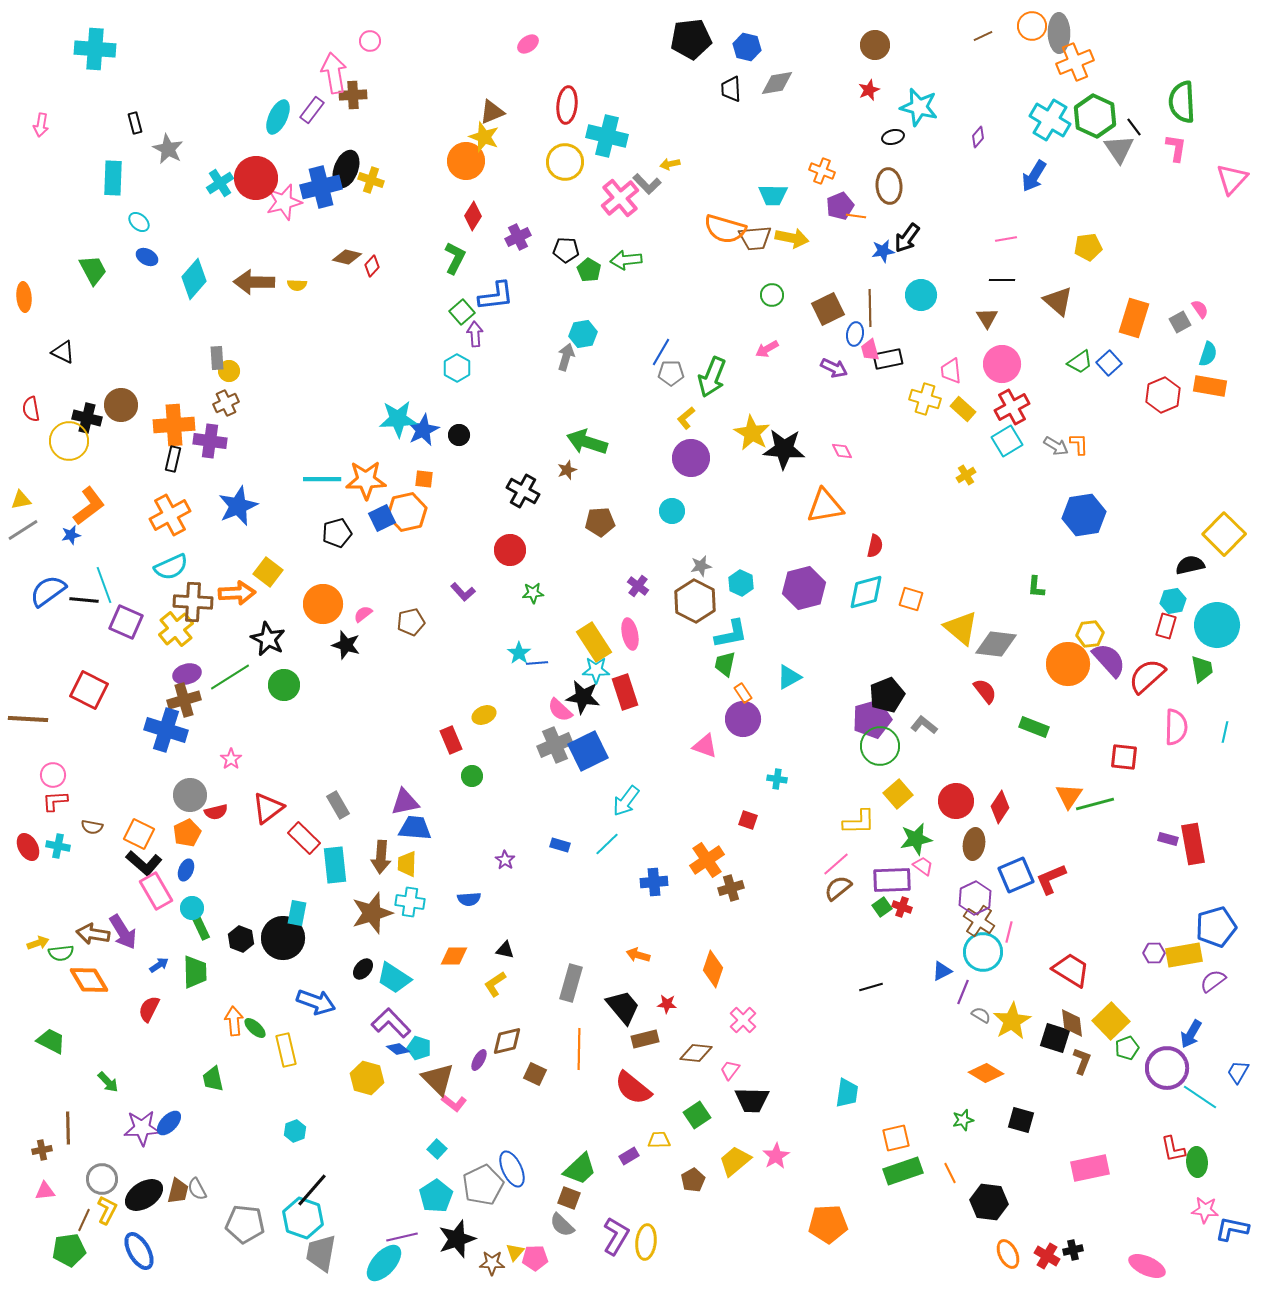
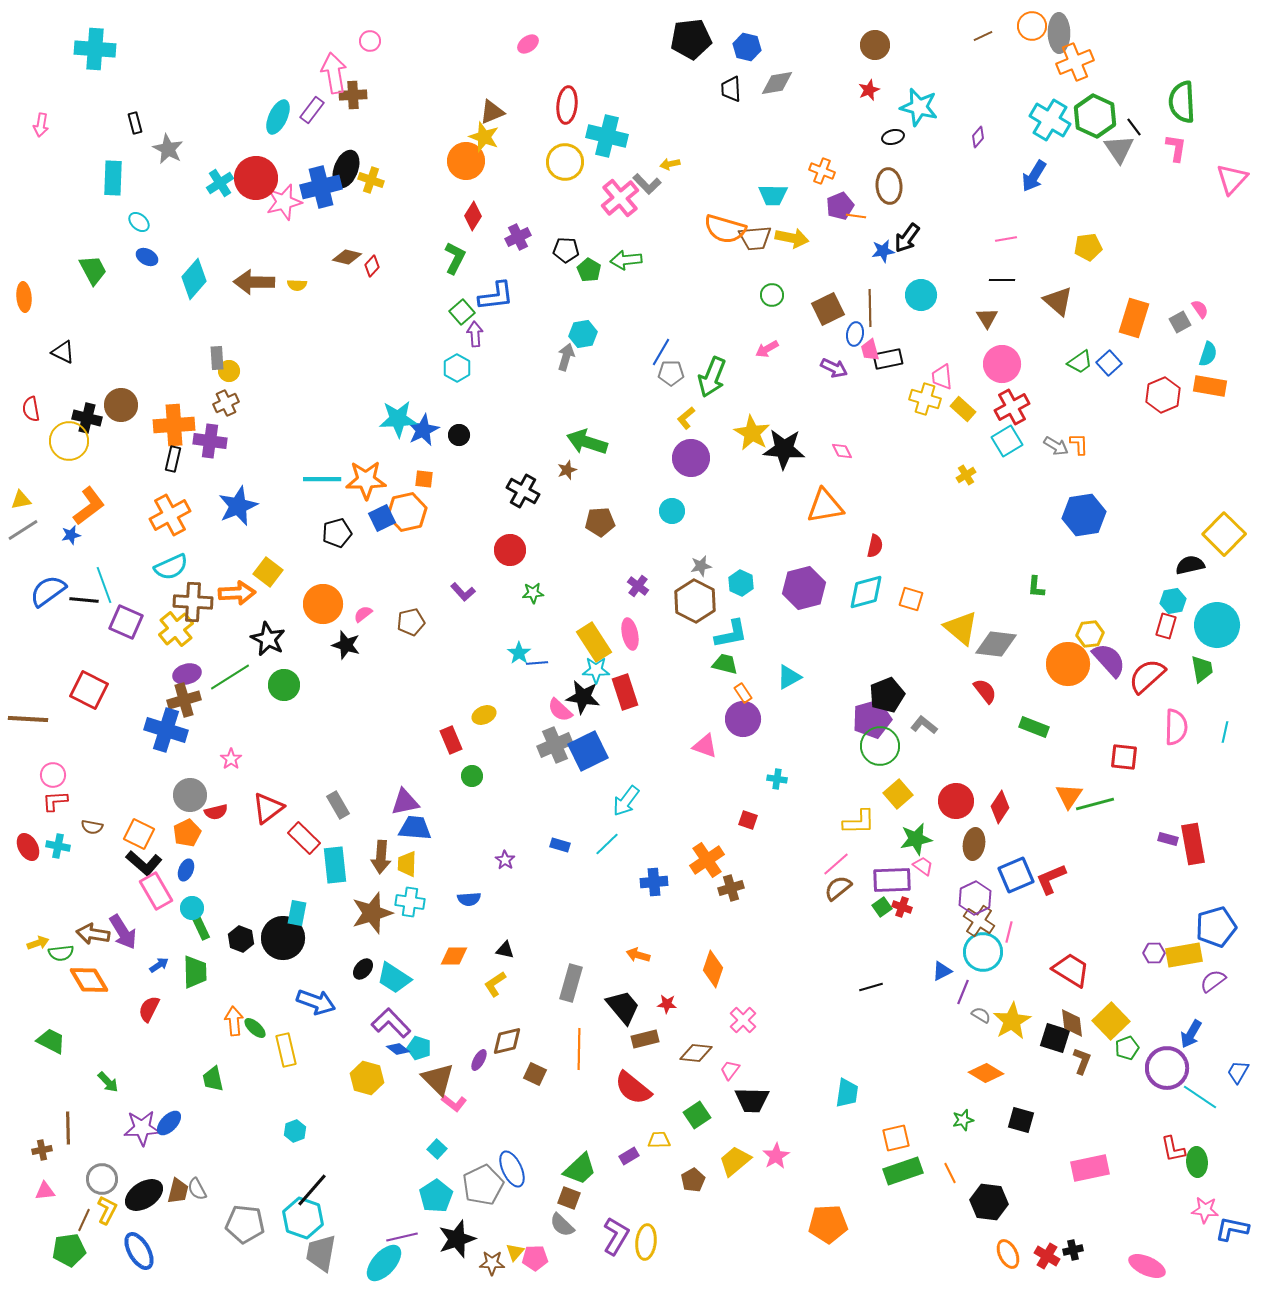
pink trapezoid at (951, 371): moved 9 px left, 6 px down
green trapezoid at (725, 664): rotated 92 degrees clockwise
